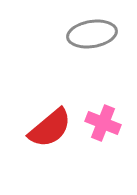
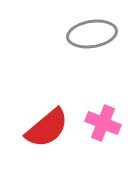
red semicircle: moved 3 px left
